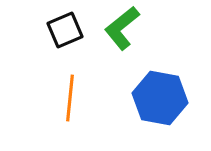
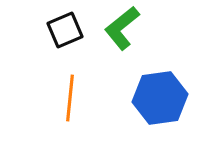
blue hexagon: rotated 18 degrees counterclockwise
